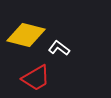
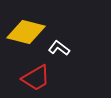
yellow diamond: moved 3 px up
